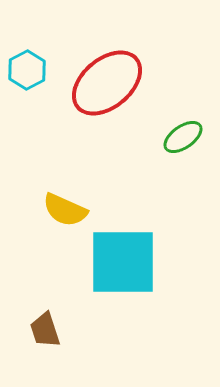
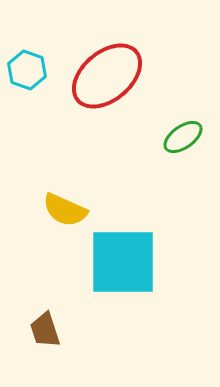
cyan hexagon: rotated 12 degrees counterclockwise
red ellipse: moved 7 px up
